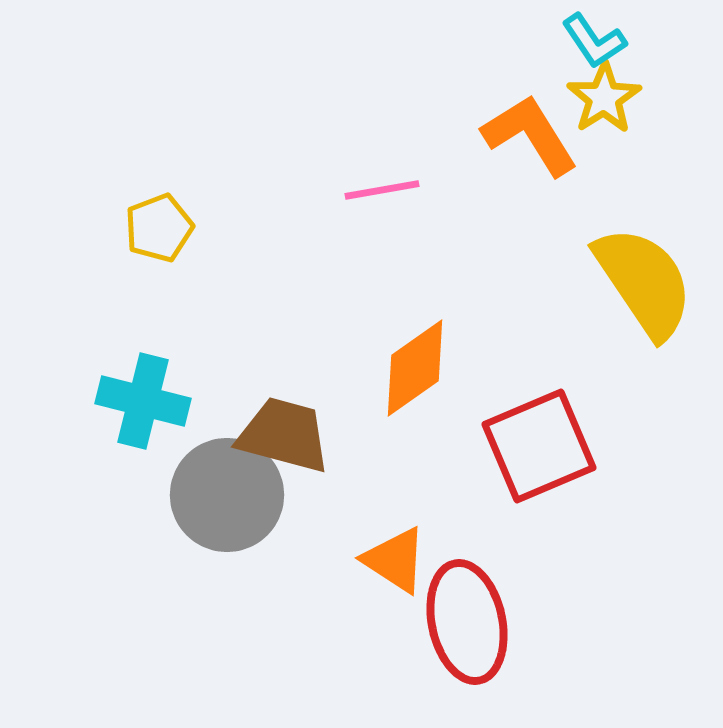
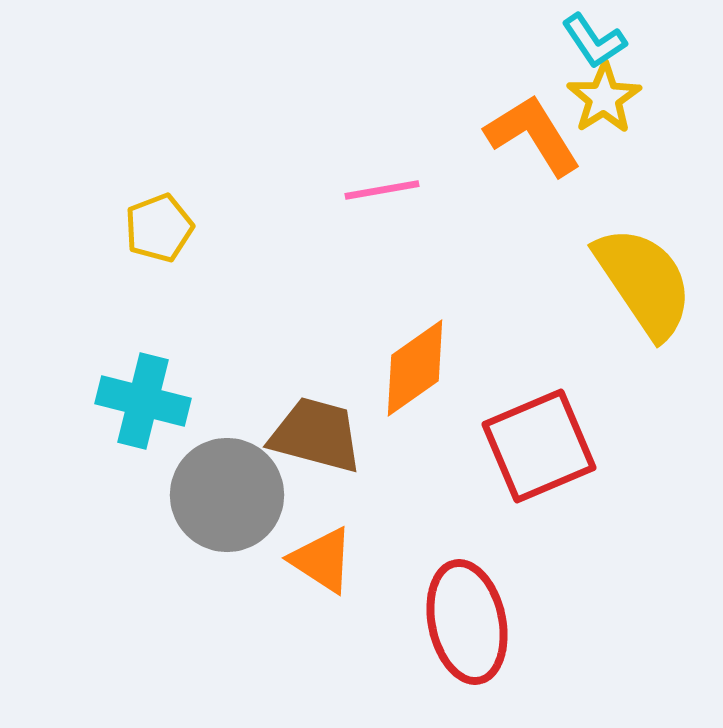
orange L-shape: moved 3 px right
brown trapezoid: moved 32 px right
orange triangle: moved 73 px left
